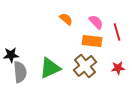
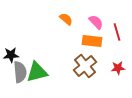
green triangle: moved 13 px left, 4 px down; rotated 10 degrees clockwise
